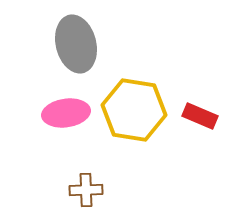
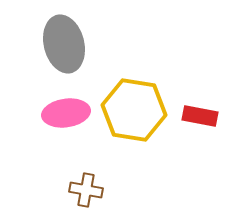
gray ellipse: moved 12 px left
red rectangle: rotated 12 degrees counterclockwise
brown cross: rotated 12 degrees clockwise
